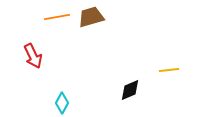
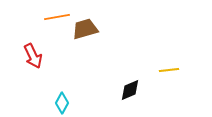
brown trapezoid: moved 6 px left, 12 px down
